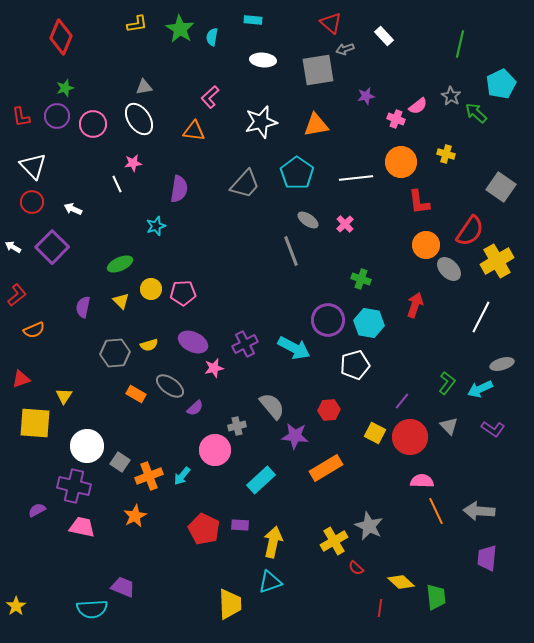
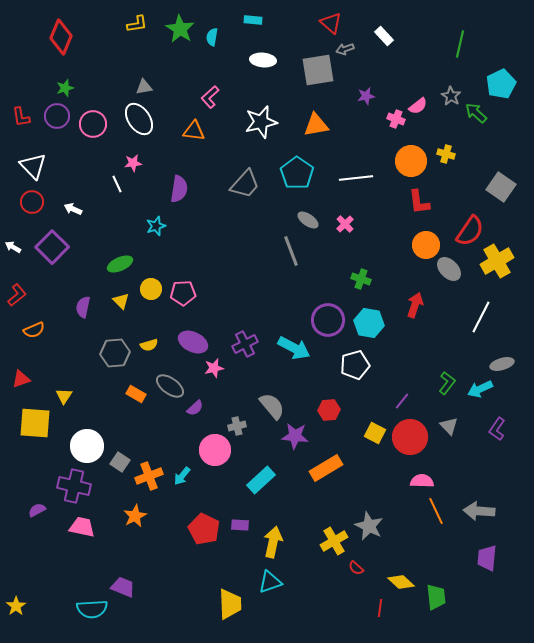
orange circle at (401, 162): moved 10 px right, 1 px up
purple L-shape at (493, 429): moved 4 px right; rotated 90 degrees clockwise
